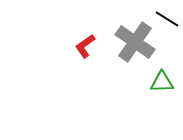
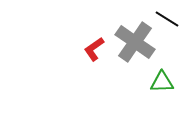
red L-shape: moved 9 px right, 3 px down
